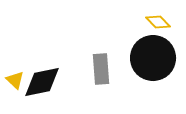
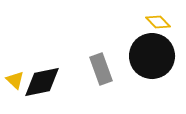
black circle: moved 1 px left, 2 px up
gray rectangle: rotated 16 degrees counterclockwise
